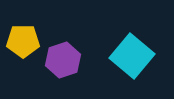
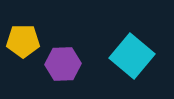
purple hexagon: moved 4 px down; rotated 16 degrees clockwise
